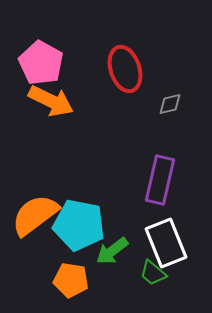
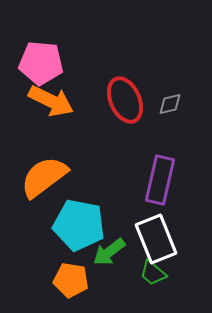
pink pentagon: rotated 24 degrees counterclockwise
red ellipse: moved 31 px down; rotated 6 degrees counterclockwise
orange semicircle: moved 9 px right, 38 px up
white rectangle: moved 10 px left, 4 px up
green arrow: moved 3 px left, 1 px down
